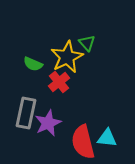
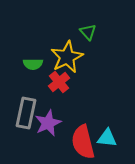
green triangle: moved 1 px right, 11 px up
green semicircle: rotated 24 degrees counterclockwise
